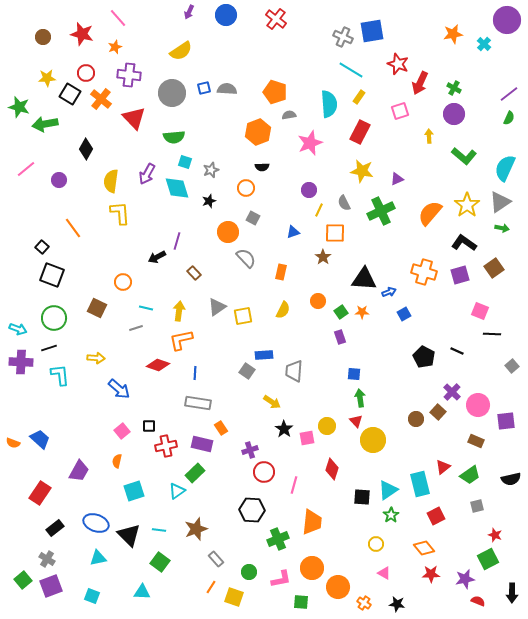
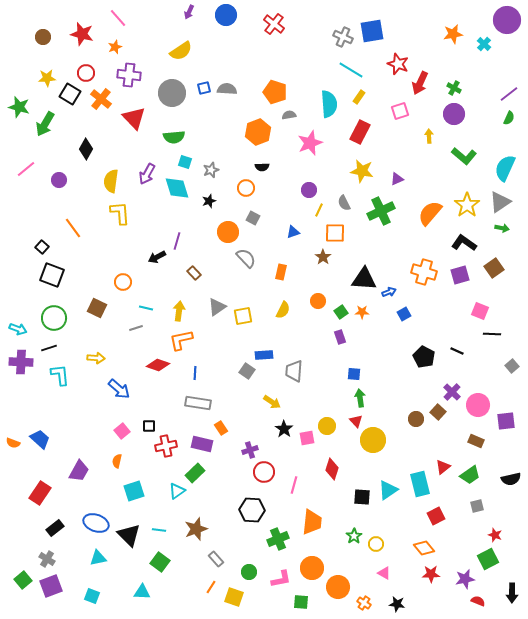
red cross at (276, 19): moved 2 px left, 5 px down
green arrow at (45, 124): rotated 50 degrees counterclockwise
green star at (391, 515): moved 37 px left, 21 px down
